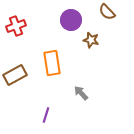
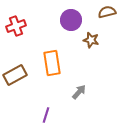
brown semicircle: rotated 120 degrees clockwise
gray arrow: moved 2 px left, 1 px up; rotated 84 degrees clockwise
